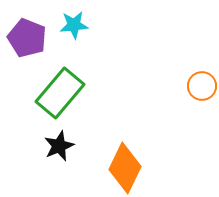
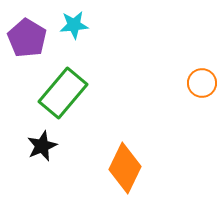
purple pentagon: rotated 9 degrees clockwise
orange circle: moved 3 px up
green rectangle: moved 3 px right
black star: moved 17 px left
